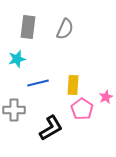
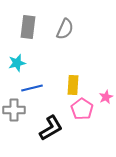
cyan star: moved 4 px down
blue line: moved 6 px left, 5 px down
